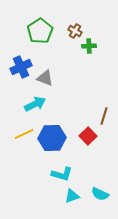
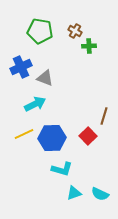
green pentagon: rotated 30 degrees counterclockwise
cyan L-shape: moved 5 px up
cyan triangle: moved 2 px right, 3 px up
